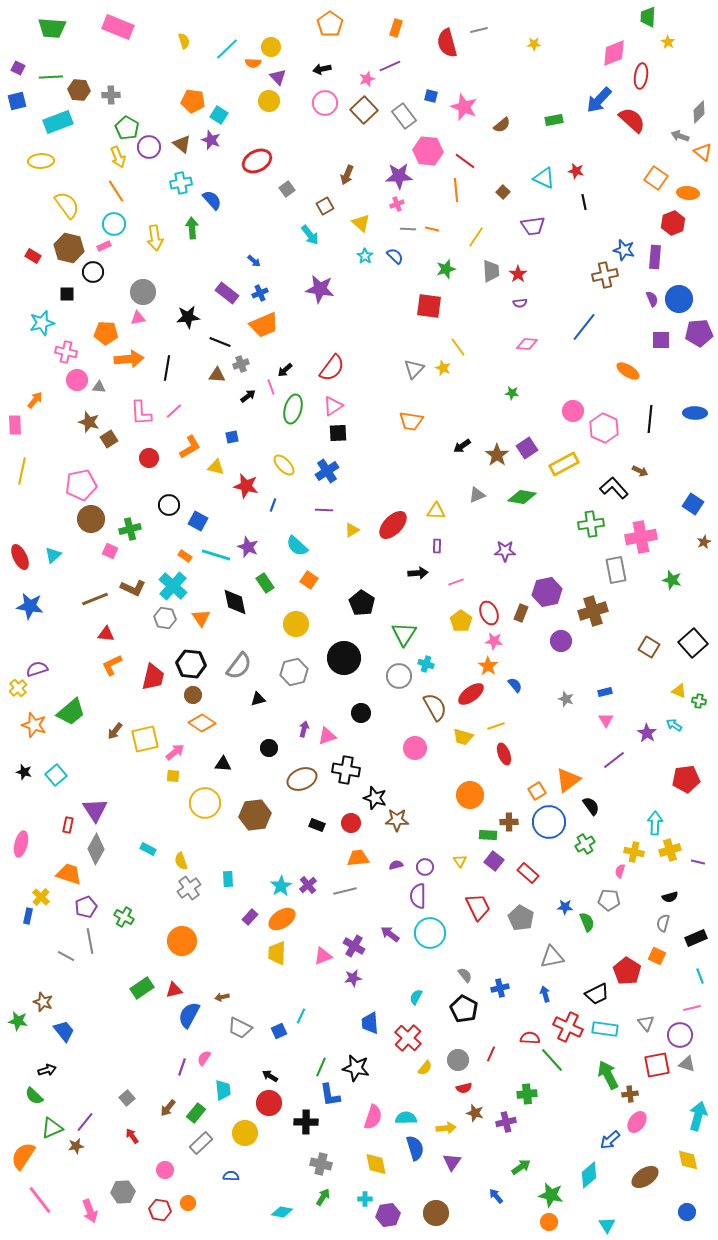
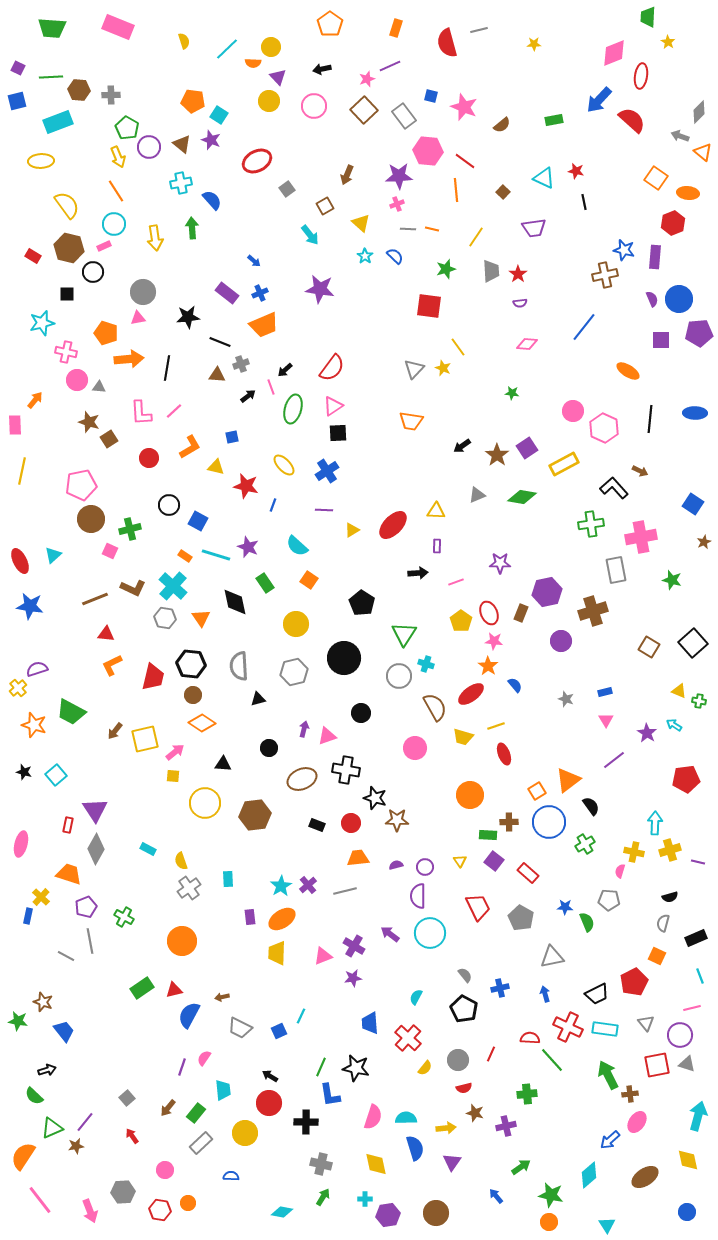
pink circle at (325, 103): moved 11 px left, 3 px down
purple trapezoid at (533, 226): moved 1 px right, 2 px down
orange pentagon at (106, 333): rotated 15 degrees clockwise
purple star at (505, 551): moved 5 px left, 12 px down
red ellipse at (20, 557): moved 4 px down
gray semicircle at (239, 666): rotated 140 degrees clockwise
green trapezoid at (71, 712): rotated 68 degrees clockwise
purple rectangle at (250, 917): rotated 49 degrees counterclockwise
red pentagon at (627, 971): moved 7 px right, 11 px down; rotated 12 degrees clockwise
purple cross at (506, 1122): moved 4 px down
